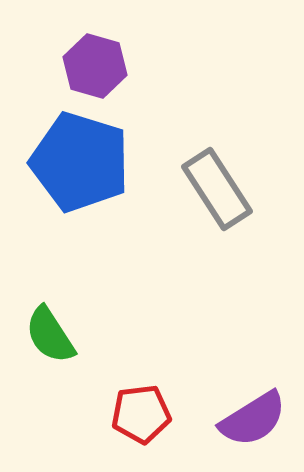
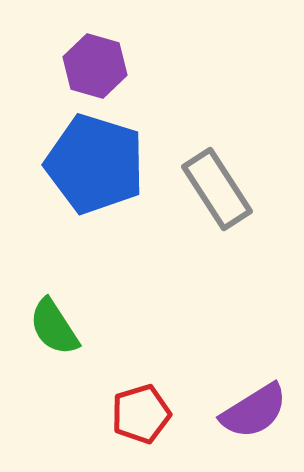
blue pentagon: moved 15 px right, 2 px down
green semicircle: moved 4 px right, 8 px up
red pentagon: rotated 10 degrees counterclockwise
purple semicircle: moved 1 px right, 8 px up
